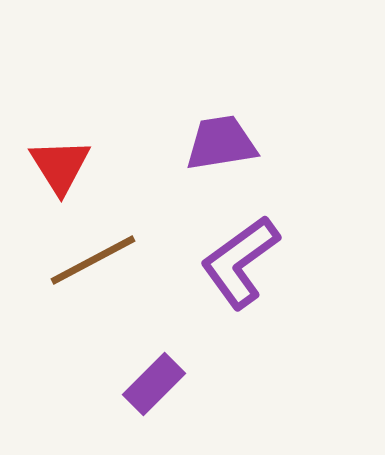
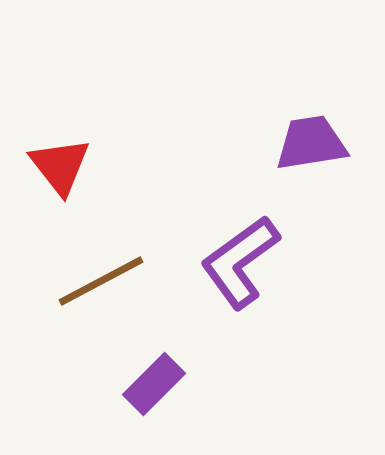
purple trapezoid: moved 90 px right
red triangle: rotated 6 degrees counterclockwise
brown line: moved 8 px right, 21 px down
